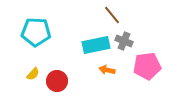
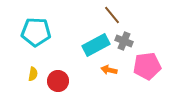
cyan rectangle: rotated 16 degrees counterclockwise
orange arrow: moved 2 px right
yellow semicircle: rotated 32 degrees counterclockwise
red circle: moved 1 px right
